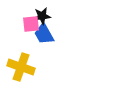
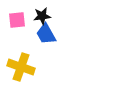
pink square: moved 14 px left, 4 px up
blue trapezoid: moved 2 px right
